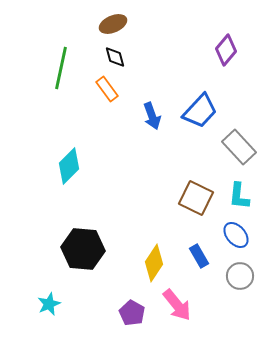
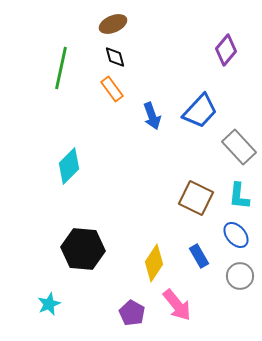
orange rectangle: moved 5 px right
